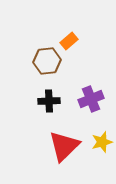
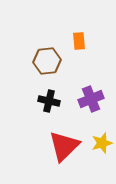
orange rectangle: moved 10 px right; rotated 54 degrees counterclockwise
black cross: rotated 15 degrees clockwise
yellow star: moved 1 px down
